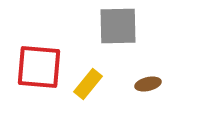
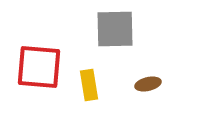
gray square: moved 3 px left, 3 px down
yellow rectangle: moved 1 px right, 1 px down; rotated 48 degrees counterclockwise
